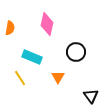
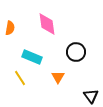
pink diamond: rotated 20 degrees counterclockwise
